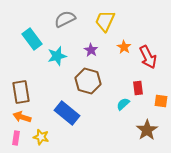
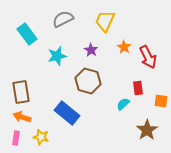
gray semicircle: moved 2 px left
cyan rectangle: moved 5 px left, 5 px up
